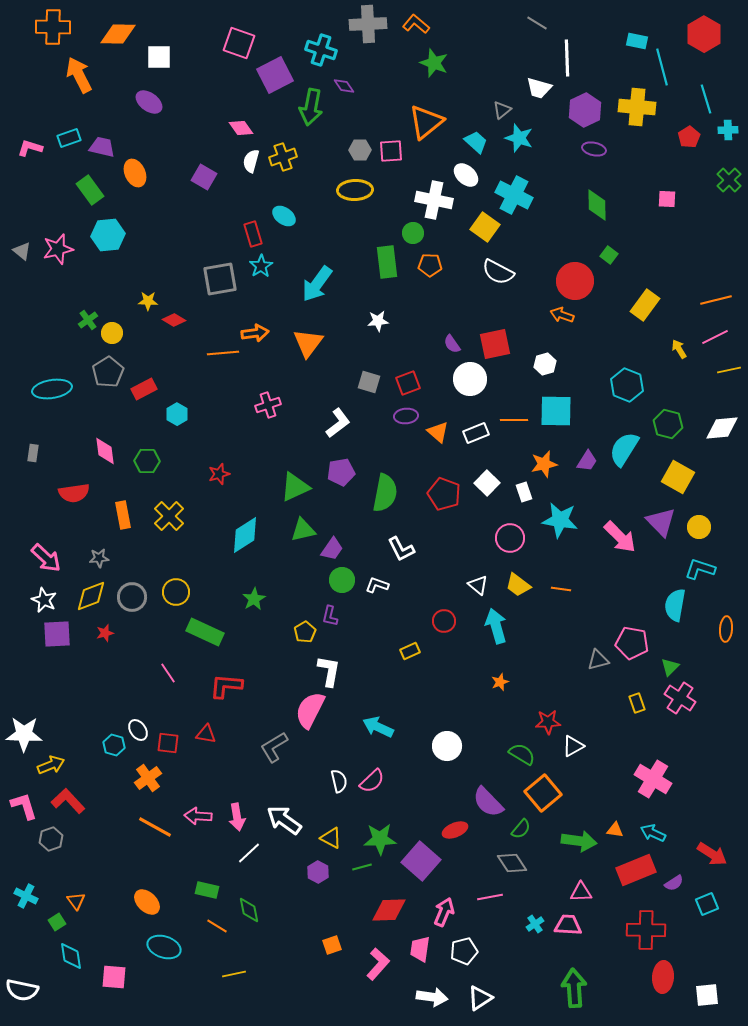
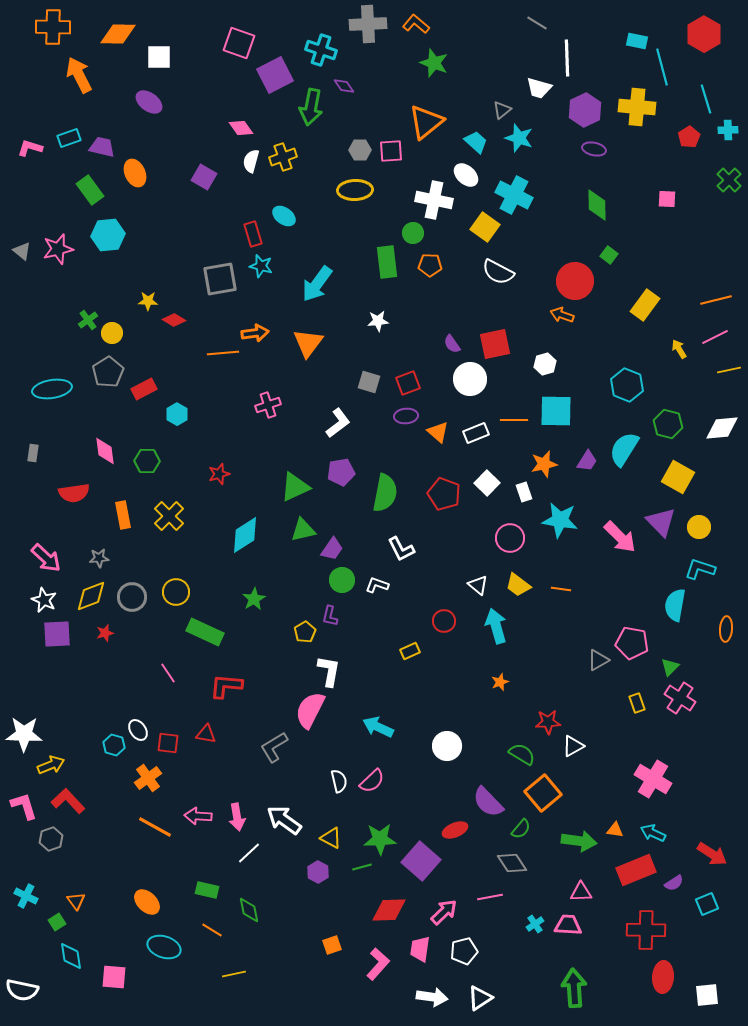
cyan star at (261, 266): rotated 25 degrees counterclockwise
gray triangle at (598, 660): rotated 15 degrees counterclockwise
pink arrow at (444, 912): rotated 24 degrees clockwise
orange line at (217, 926): moved 5 px left, 4 px down
